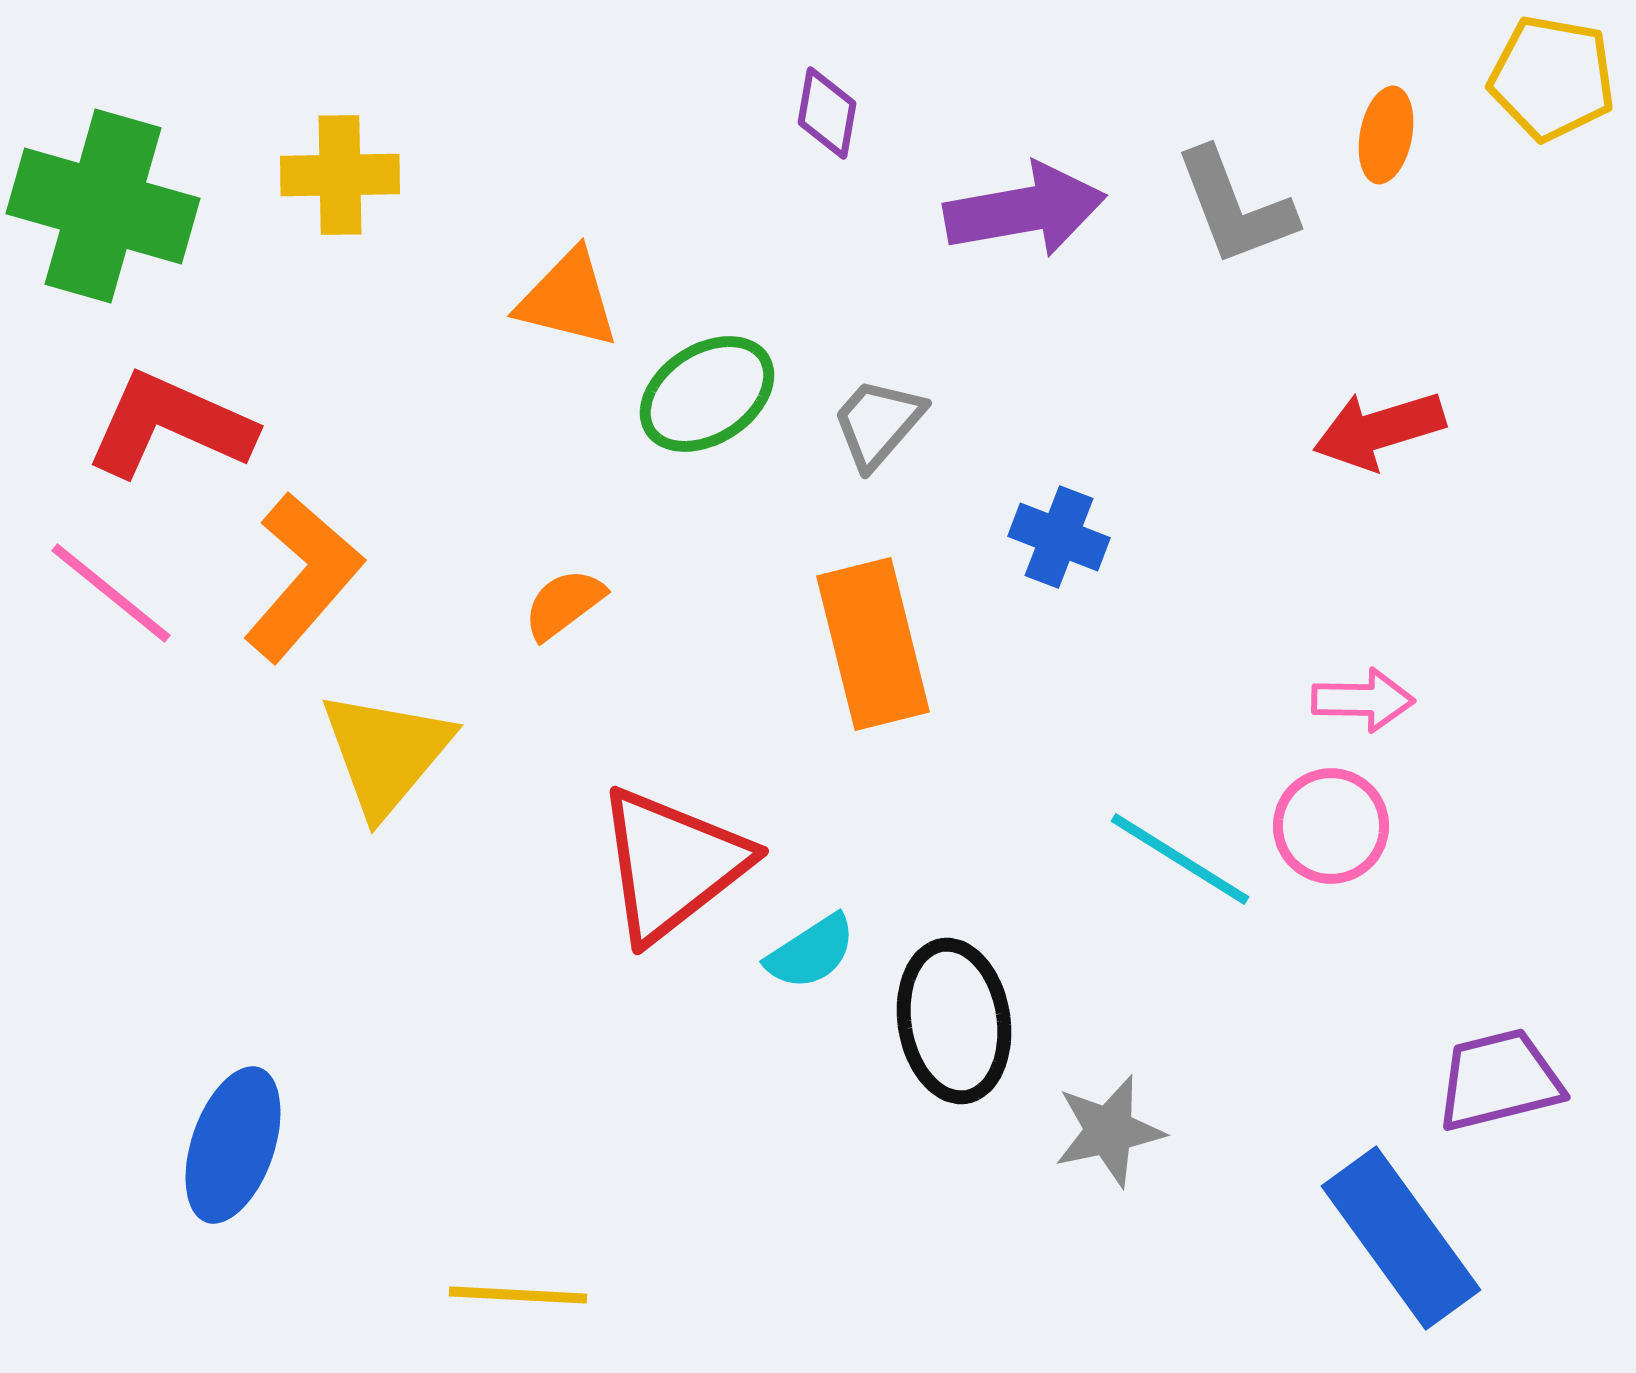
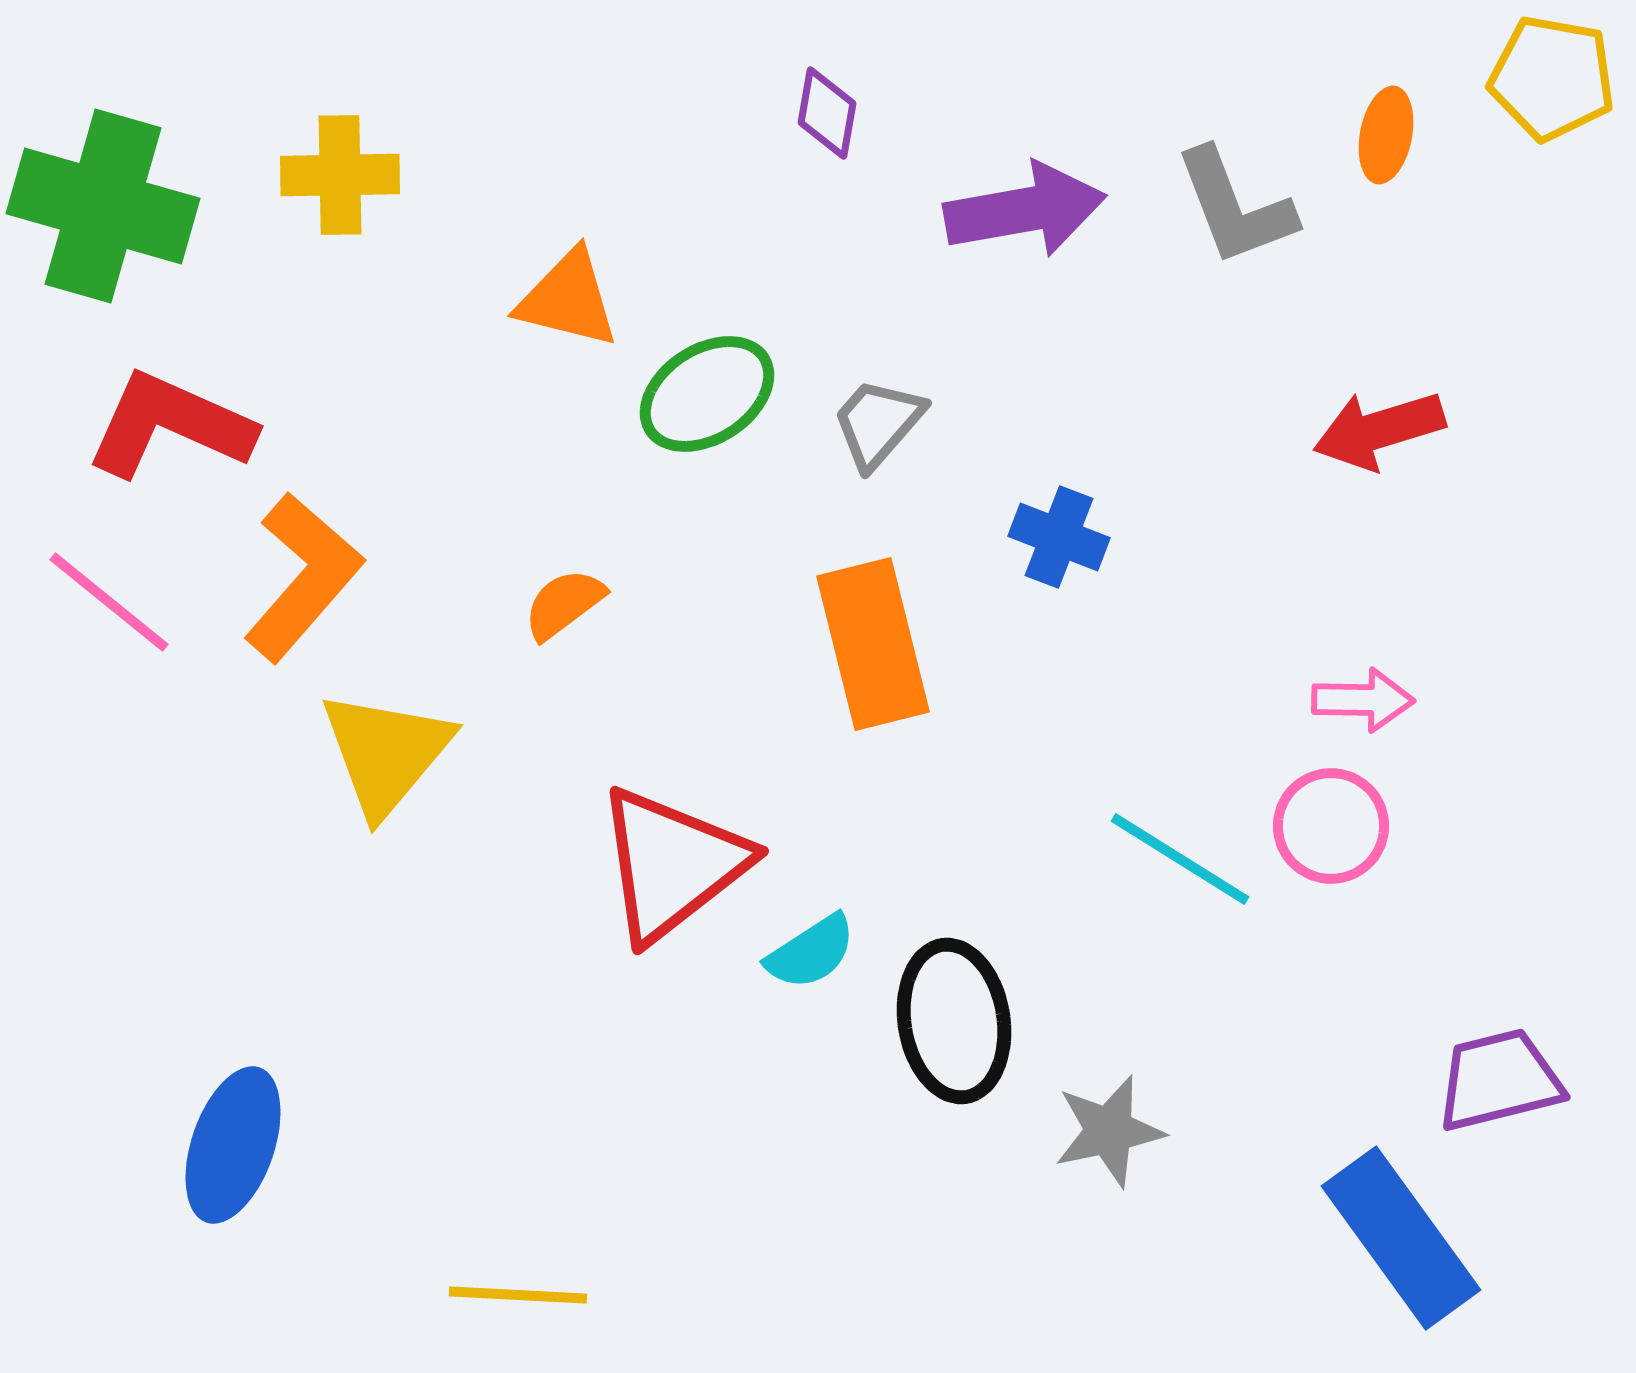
pink line: moved 2 px left, 9 px down
